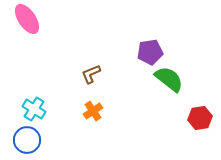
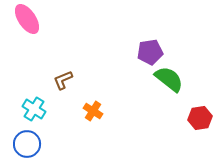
brown L-shape: moved 28 px left, 6 px down
orange cross: rotated 24 degrees counterclockwise
blue circle: moved 4 px down
